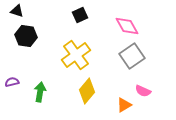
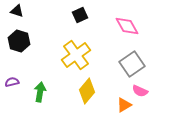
black hexagon: moved 7 px left, 5 px down; rotated 10 degrees clockwise
gray square: moved 8 px down
pink semicircle: moved 3 px left
